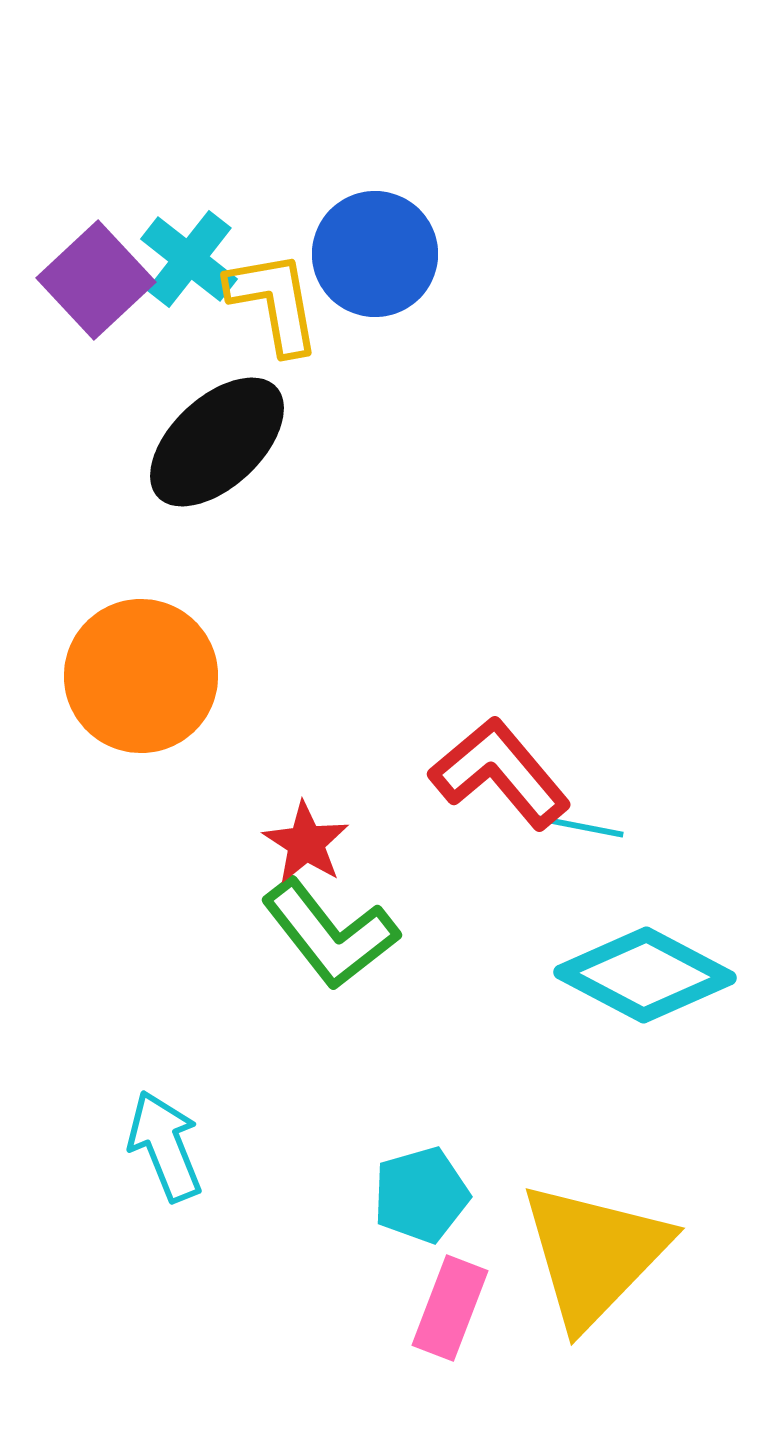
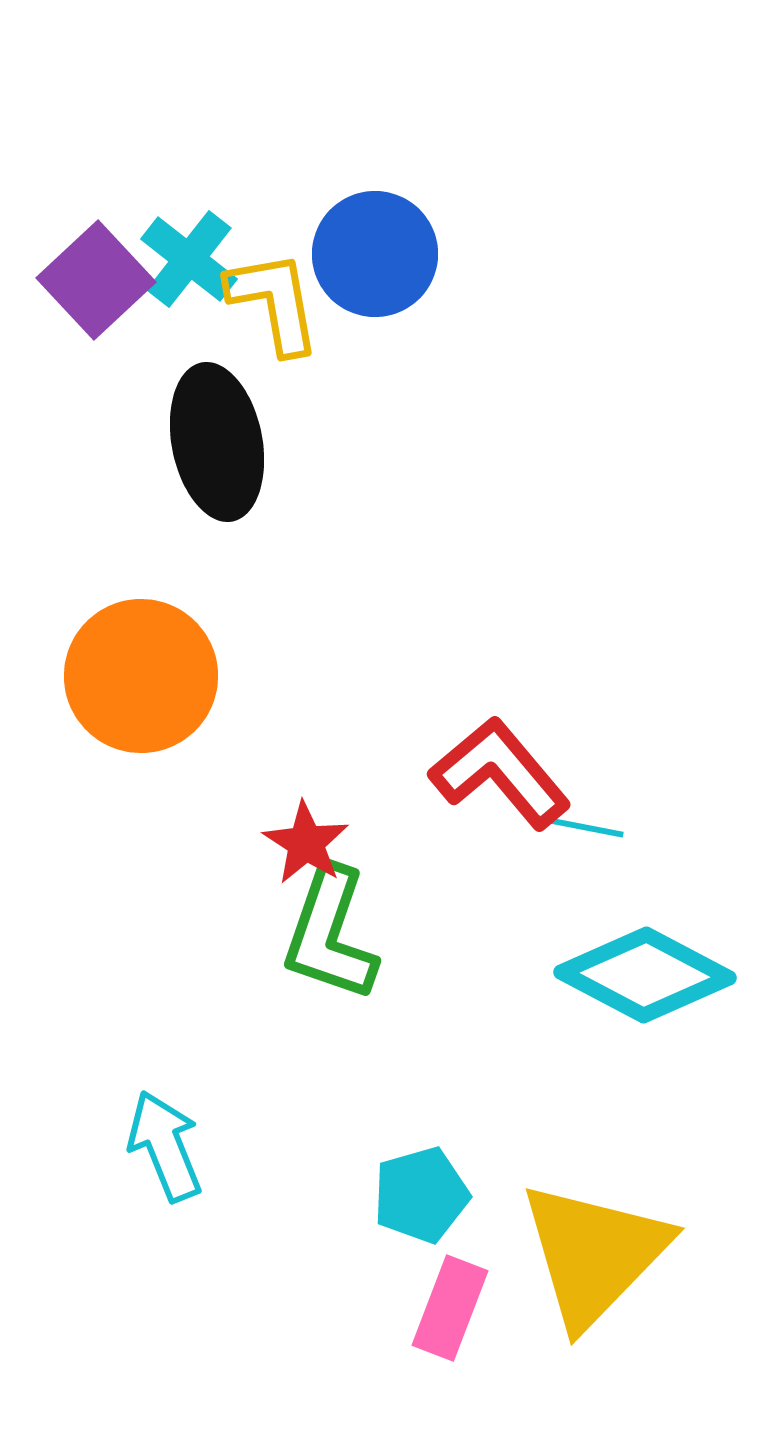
black ellipse: rotated 58 degrees counterclockwise
green L-shape: rotated 57 degrees clockwise
